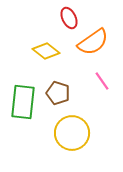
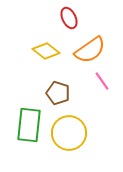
orange semicircle: moved 3 px left, 8 px down
green rectangle: moved 6 px right, 23 px down
yellow circle: moved 3 px left
